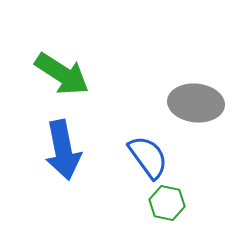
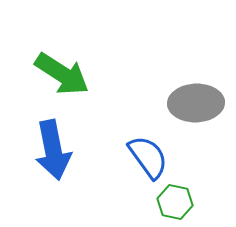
gray ellipse: rotated 8 degrees counterclockwise
blue arrow: moved 10 px left
green hexagon: moved 8 px right, 1 px up
